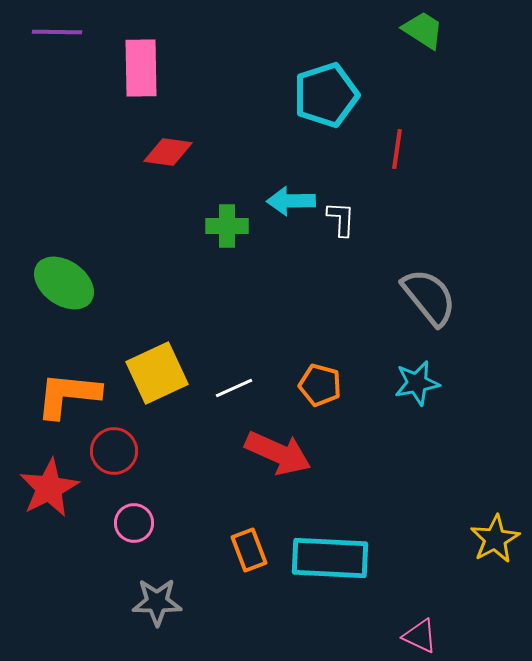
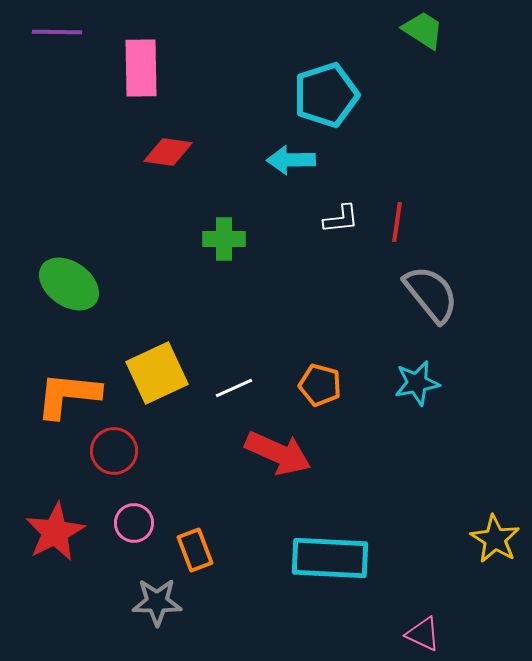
red line: moved 73 px down
cyan arrow: moved 41 px up
white L-shape: rotated 81 degrees clockwise
green cross: moved 3 px left, 13 px down
green ellipse: moved 5 px right, 1 px down
gray semicircle: moved 2 px right, 3 px up
red star: moved 6 px right, 44 px down
yellow star: rotated 12 degrees counterclockwise
orange rectangle: moved 54 px left
pink triangle: moved 3 px right, 2 px up
